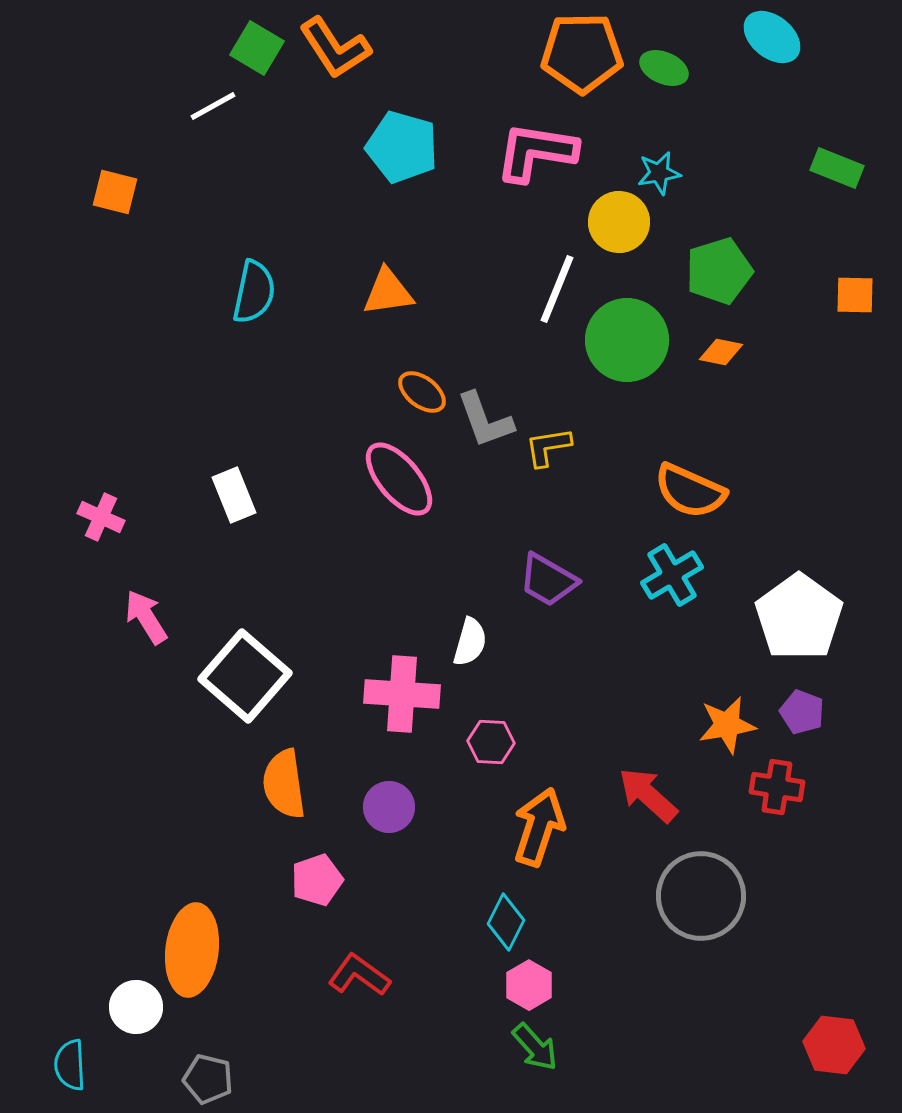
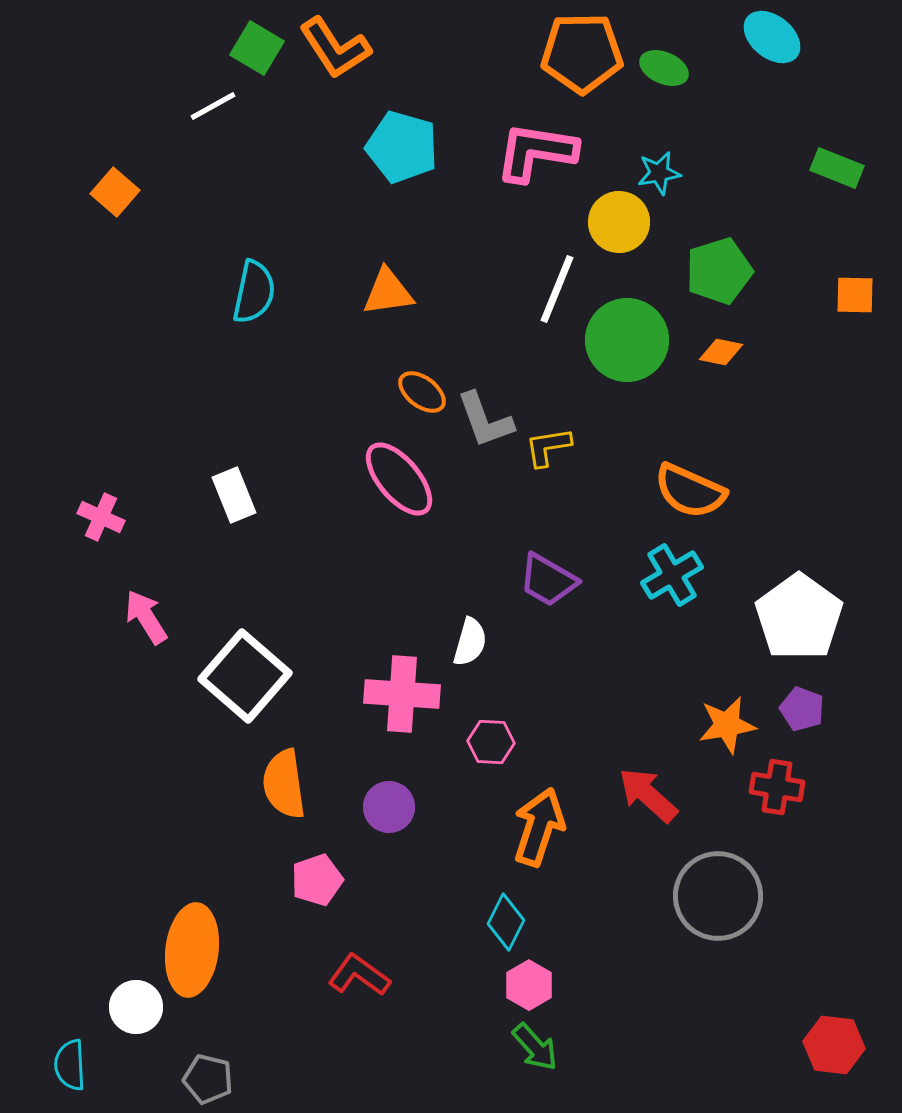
orange square at (115, 192): rotated 27 degrees clockwise
purple pentagon at (802, 712): moved 3 px up
gray circle at (701, 896): moved 17 px right
